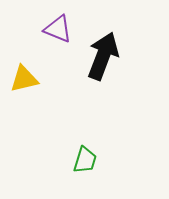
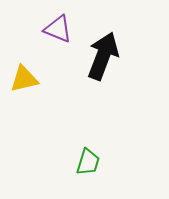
green trapezoid: moved 3 px right, 2 px down
